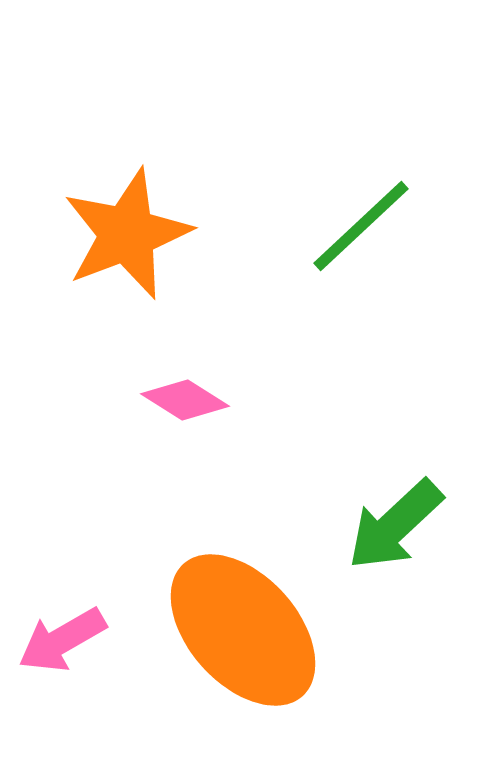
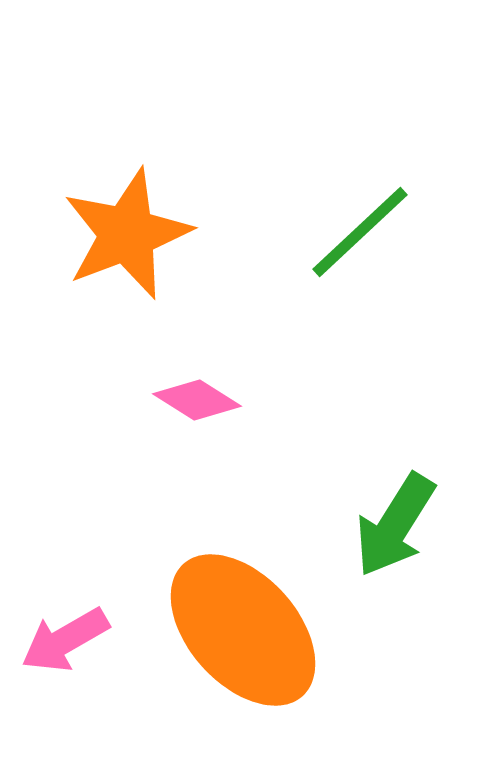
green line: moved 1 px left, 6 px down
pink diamond: moved 12 px right
green arrow: rotated 15 degrees counterclockwise
pink arrow: moved 3 px right
